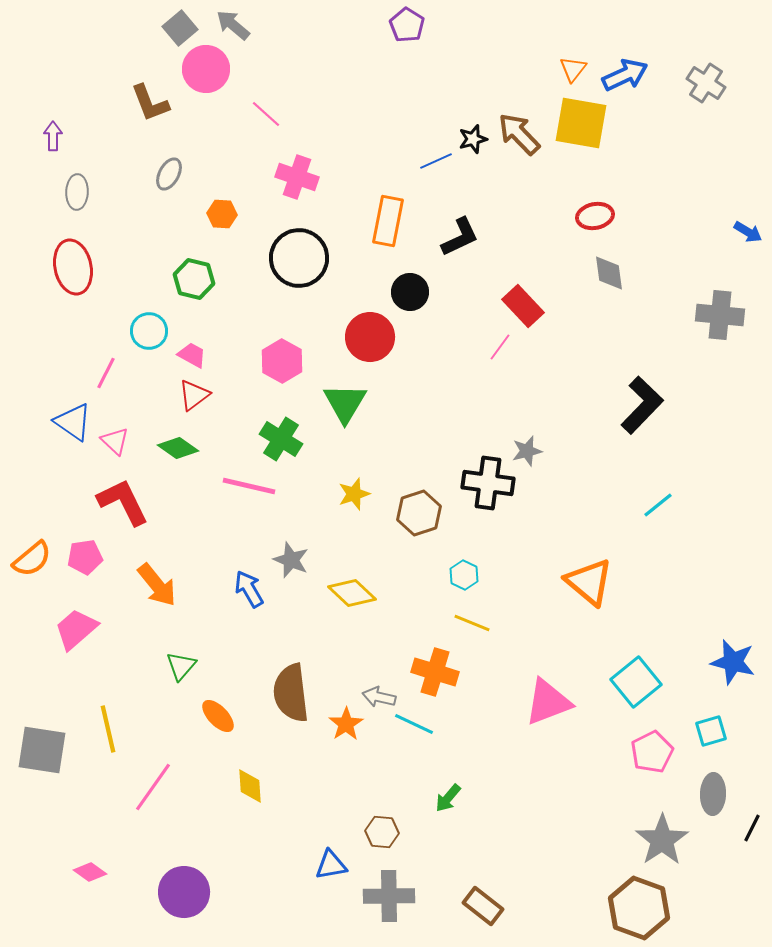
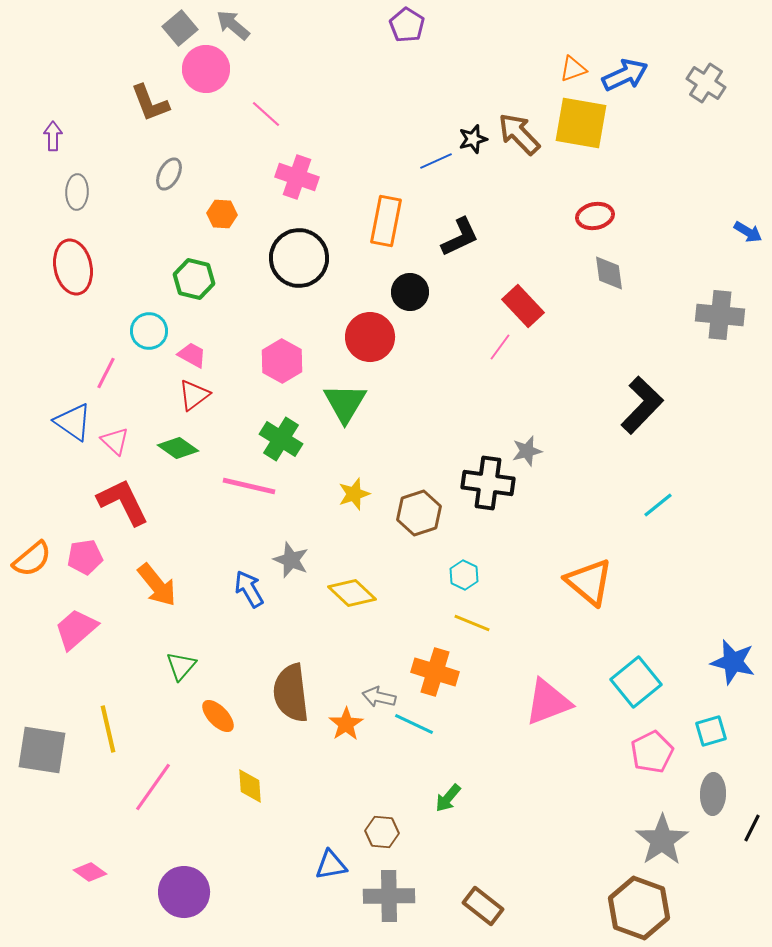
orange triangle at (573, 69): rotated 32 degrees clockwise
orange rectangle at (388, 221): moved 2 px left
